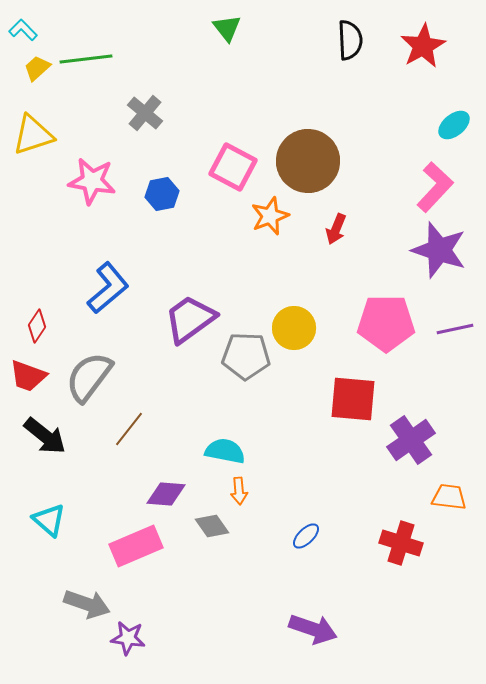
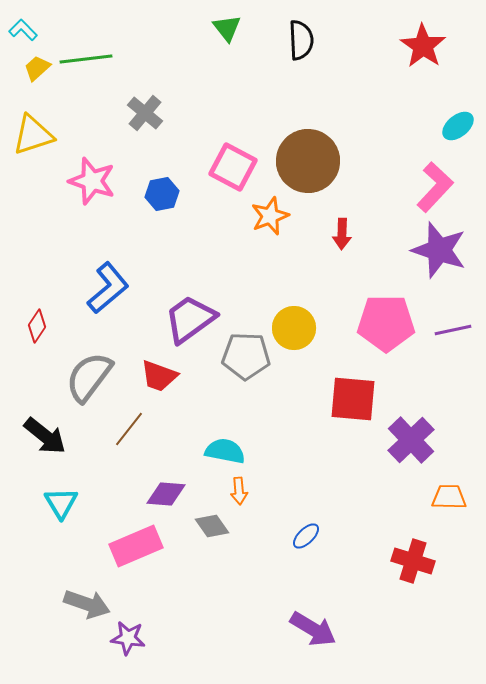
black semicircle at (350, 40): moved 49 px left
red star at (423, 46): rotated 9 degrees counterclockwise
cyan ellipse at (454, 125): moved 4 px right, 1 px down
pink star at (92, 181): rotated 9 degrees clockwise
red arrow at (336, 229): moved 6 px right, 5 px down; rotated 20 degrees counterclockwise
purple line at (455, 329): moved 2 px left, 1 px down
red trapezoid at (28, 376): moved 131 px right
purple cross at (411, 440): rotated 9 degrees counterclockwise
orange trapezoid at (449, 497): rotated 6 degrees counterclockwise
cyan triangle at (49, 520): moved 12 px right, 17 px up; rotated 18 degrees clockwise
red cross at (401, 543): moved 12 px right, 18 px down
purple arrow at (313, 629): rotated 12 degrees clockwise
